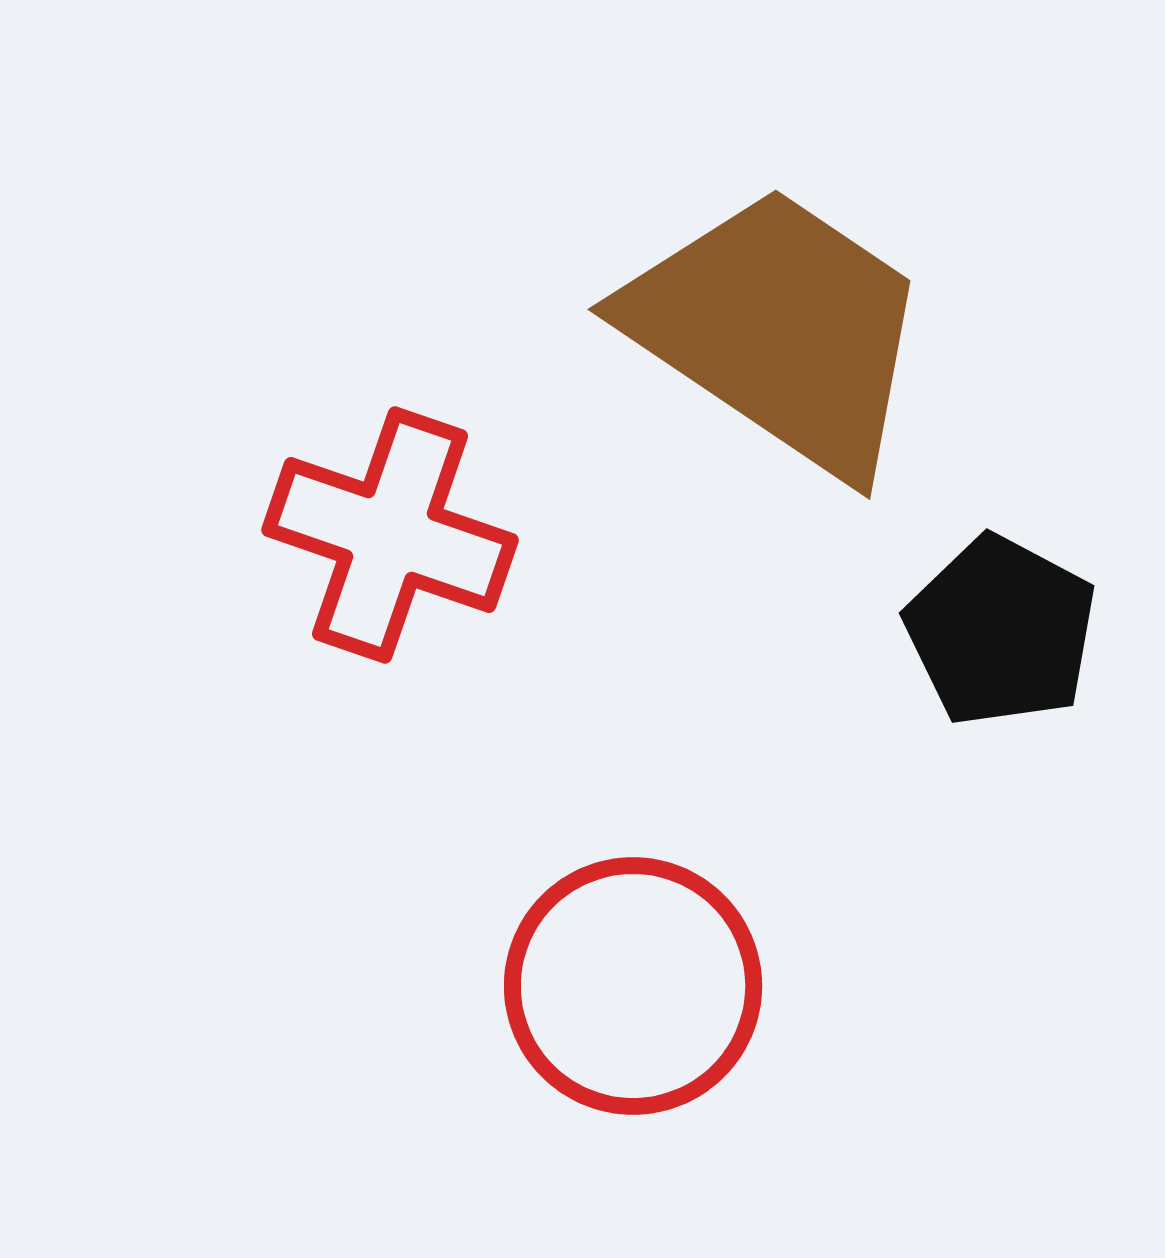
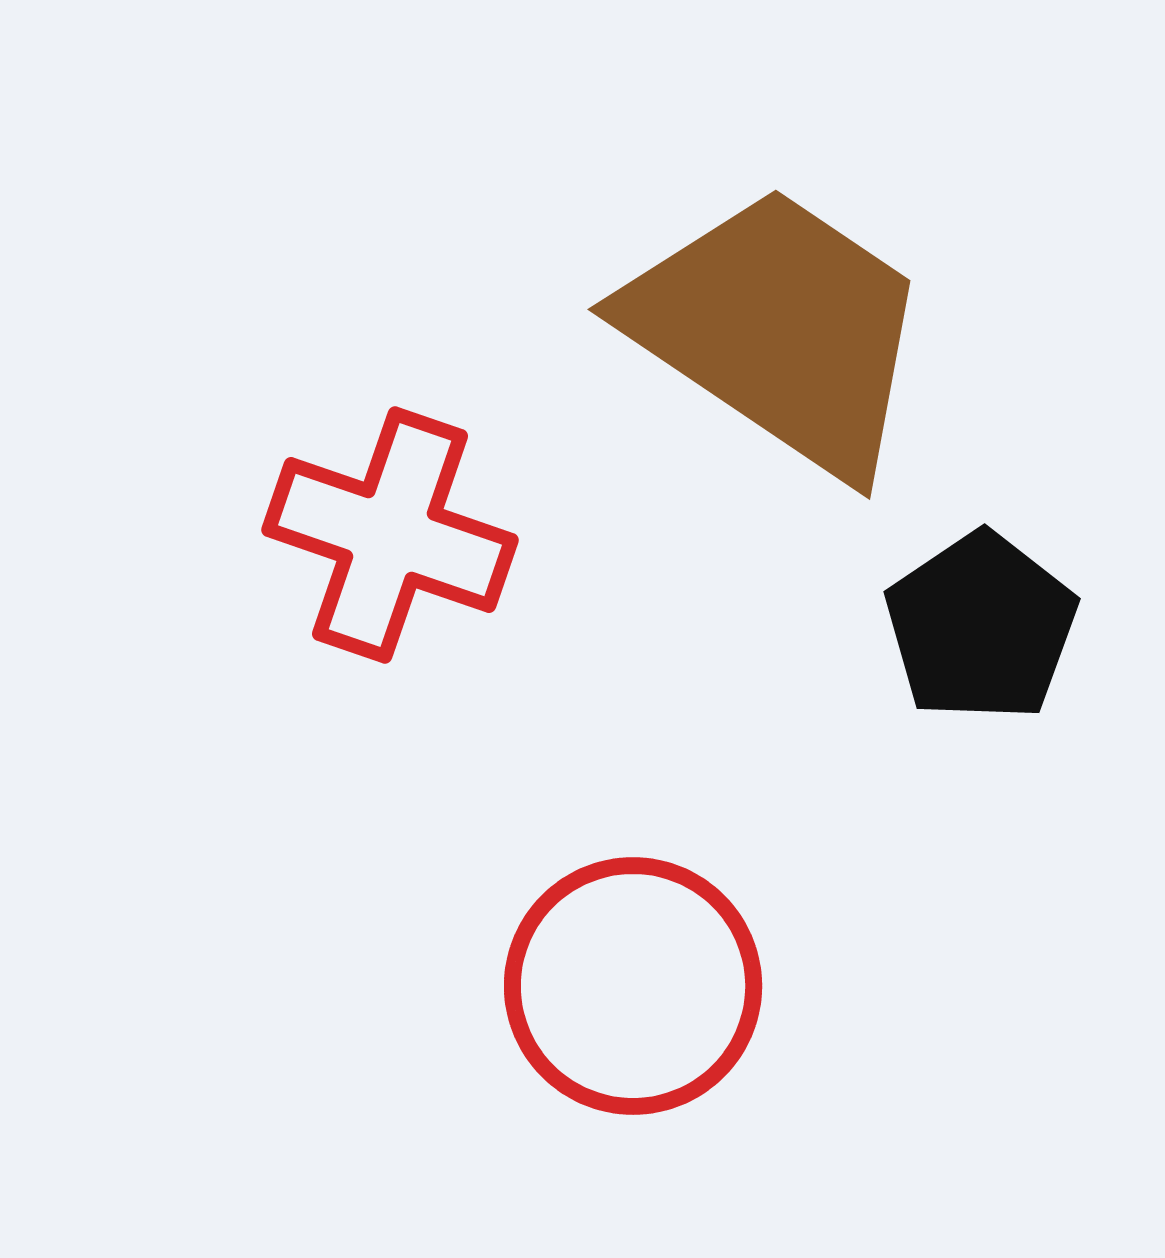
black pentagon: moved 20 px left, 4 px up; rotated 10 degrees clockwise
